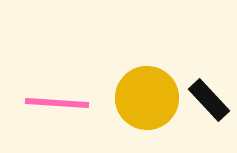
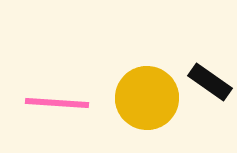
black rectangle: moved 1 px right, 18 px up; rotated 12 degrees counterclockwise
